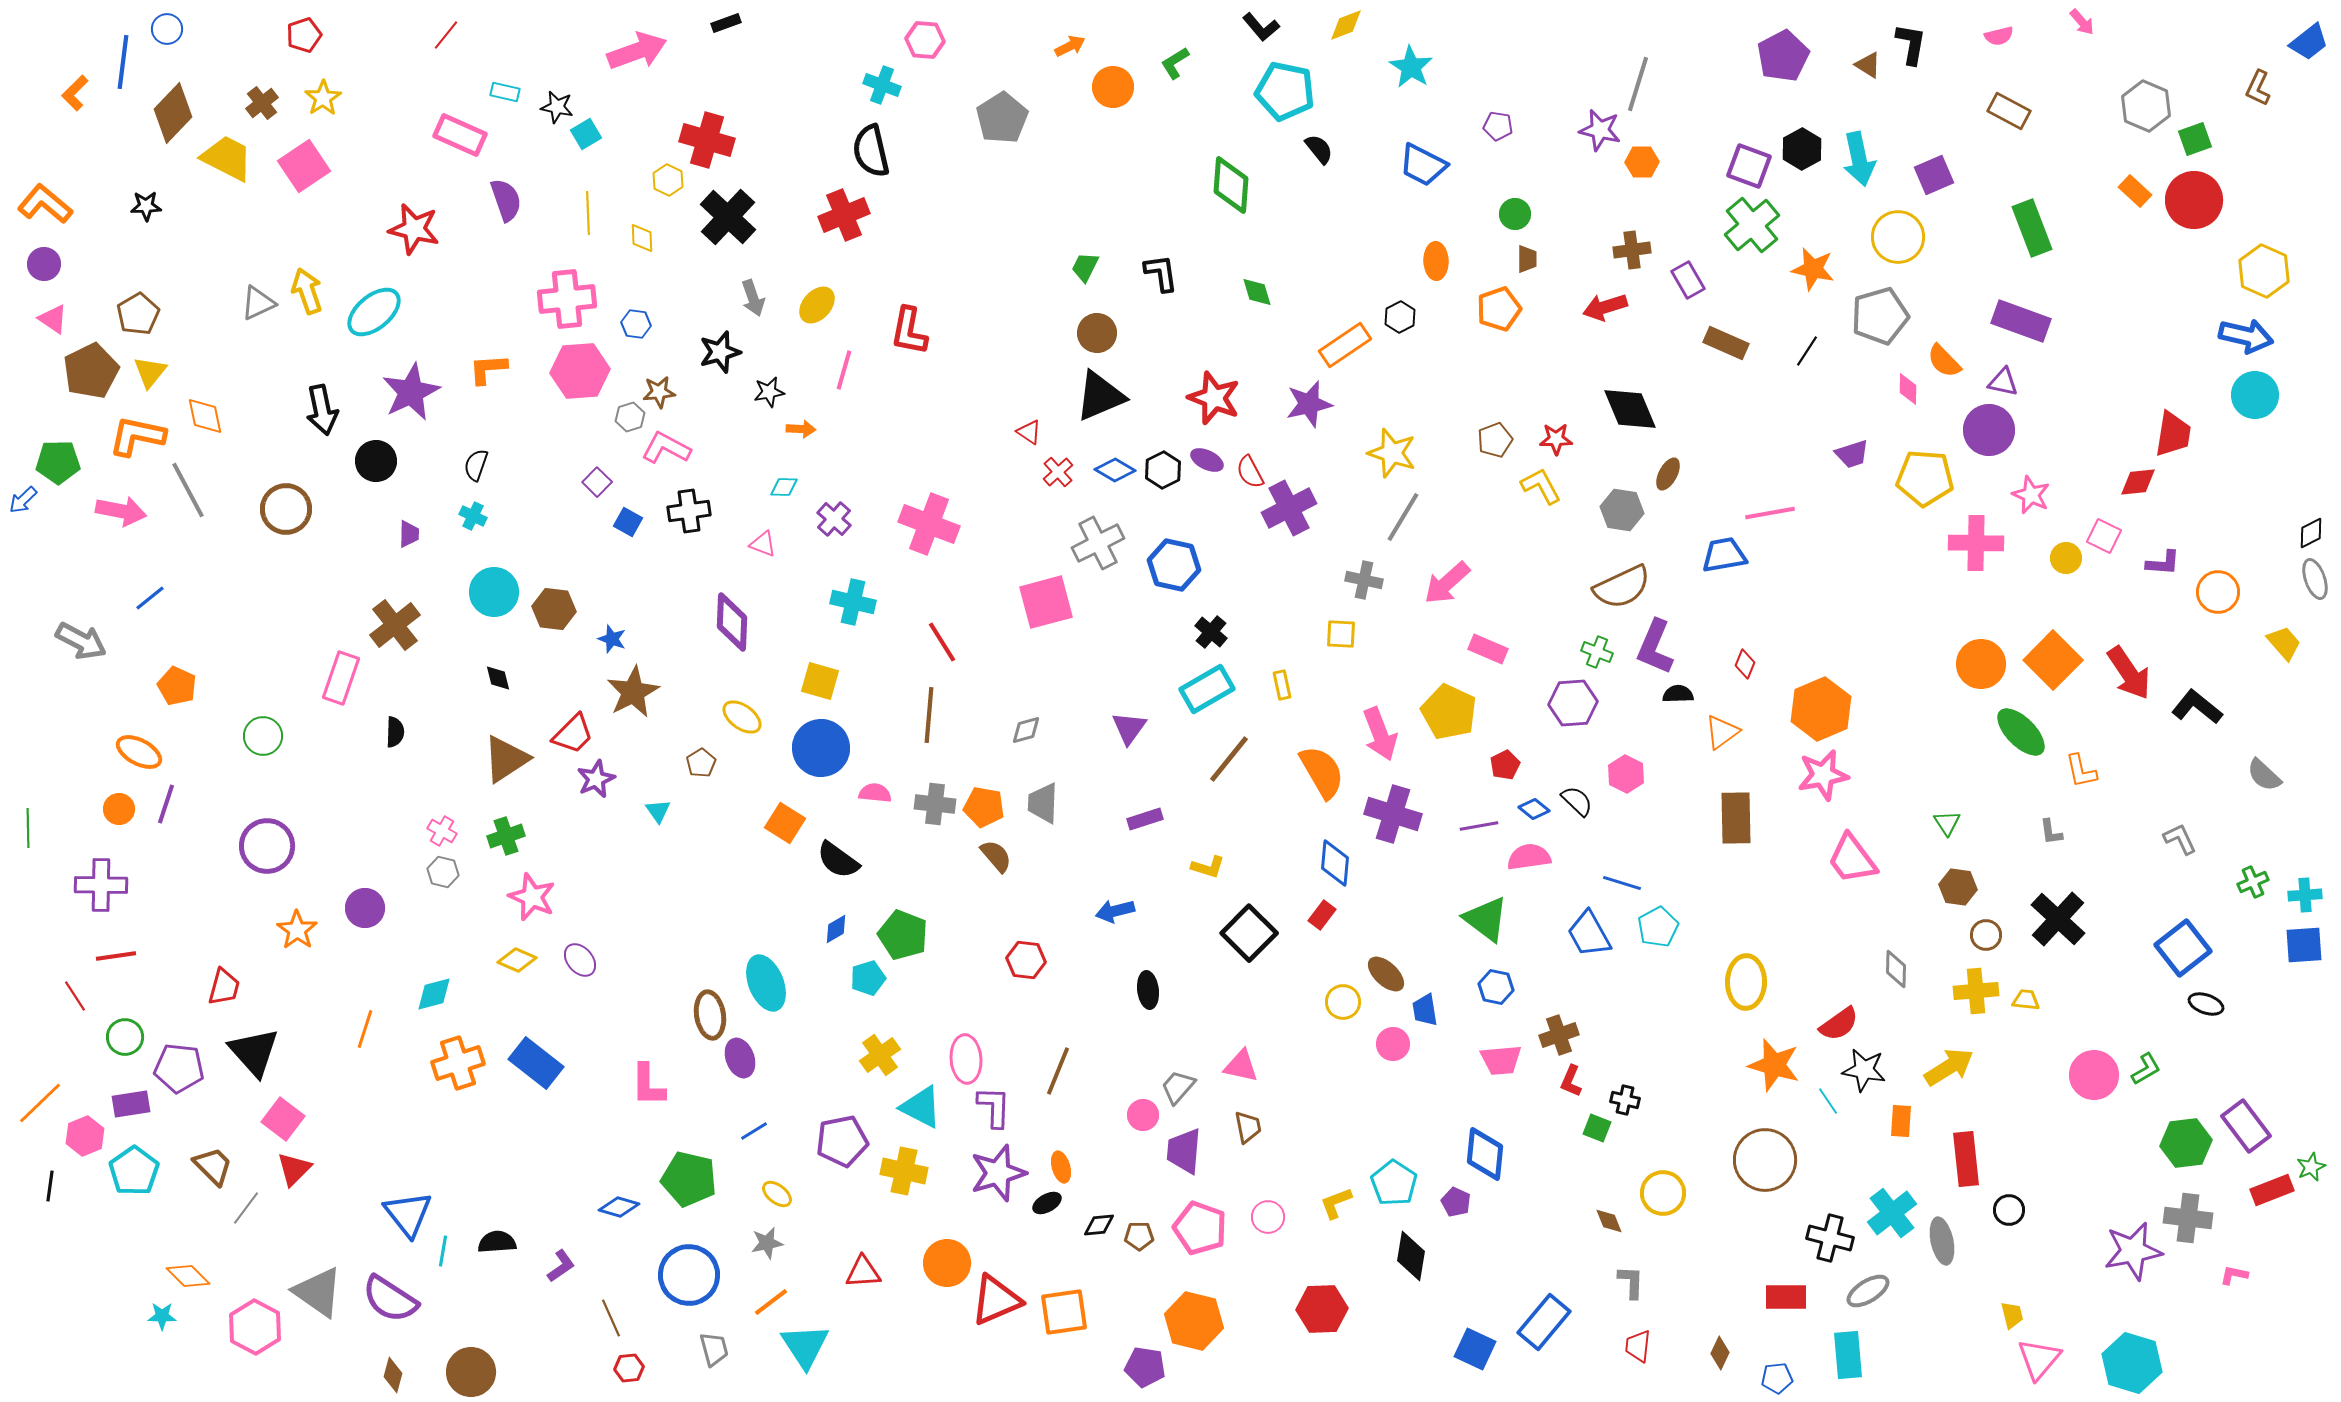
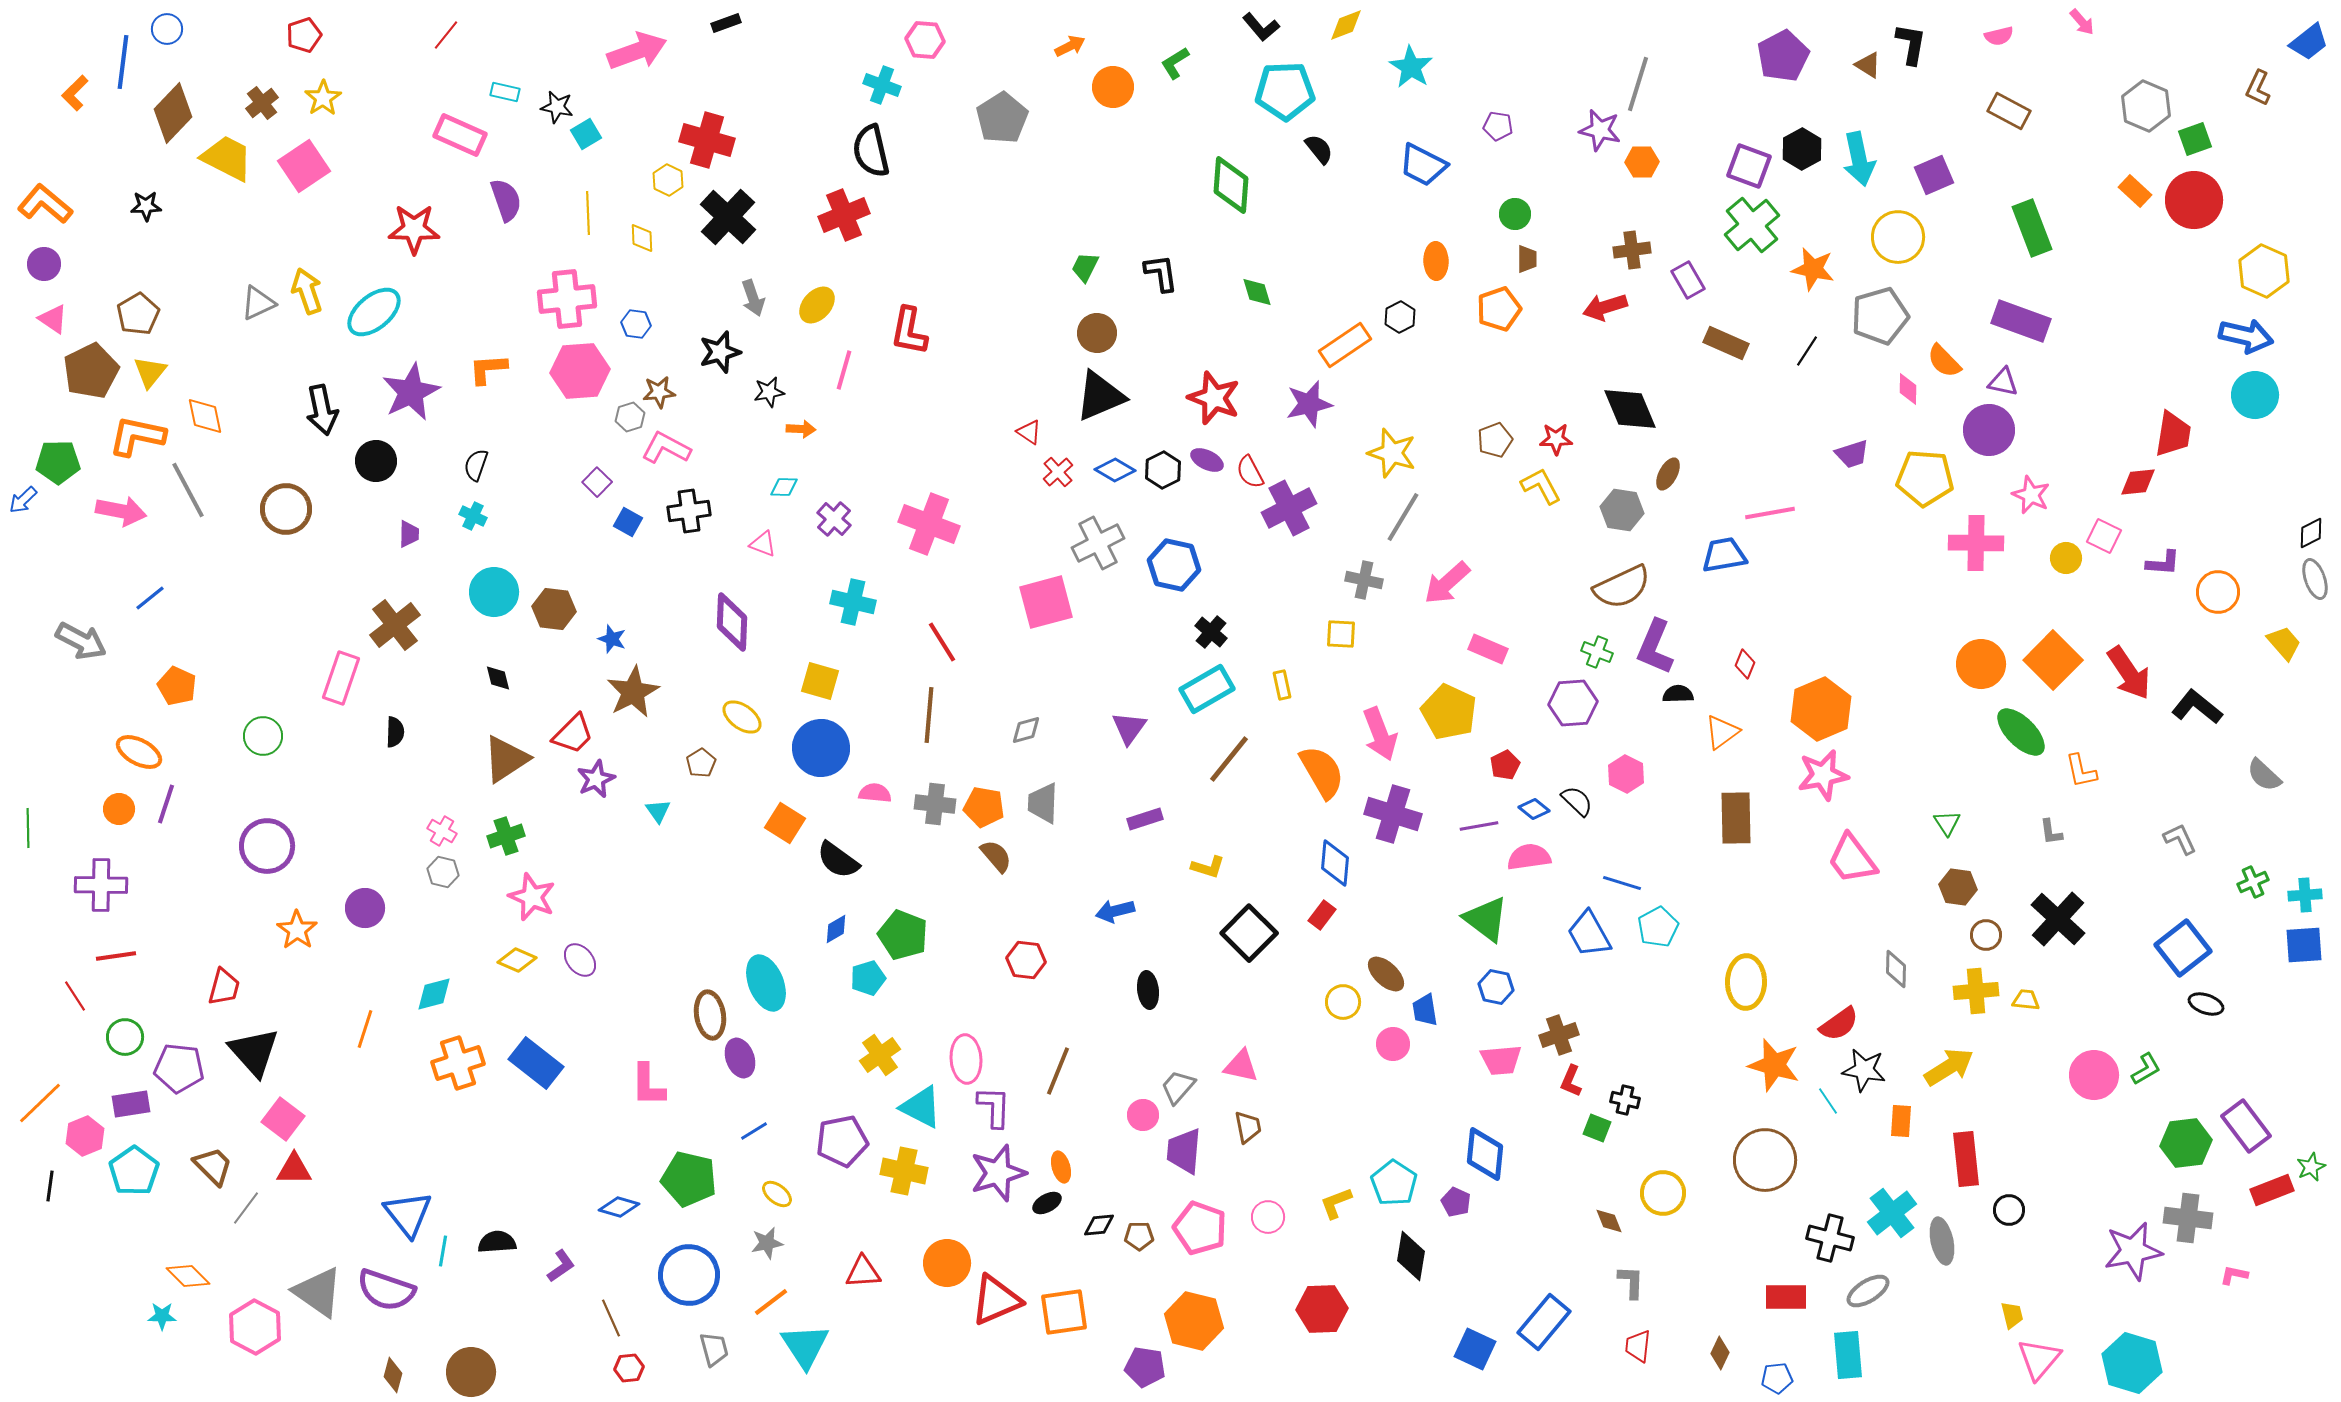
cyan pentagon at (1285, 91): rotated 14 degrees counterclockwise
red star at (414, 229): rotated 12 degrees counterclockwise
red triangle at (294, 1169): rotated 45 degrees clockwise
purple semicircle at (390, 1299): moved 4 px left, 9 px up; rotated 14 degrees counterclockwise
